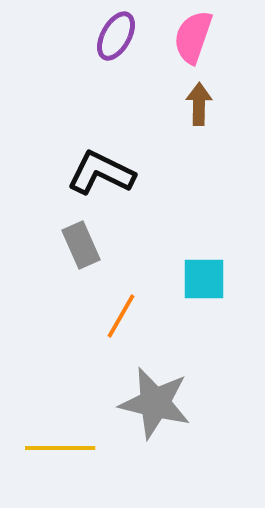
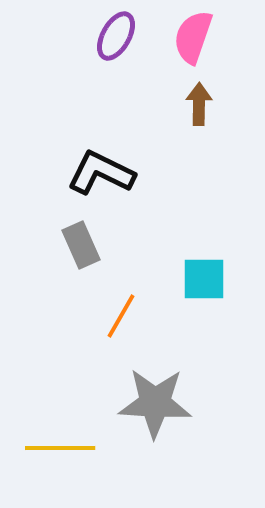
gray star: rotated 10 degrees counterclockwise
